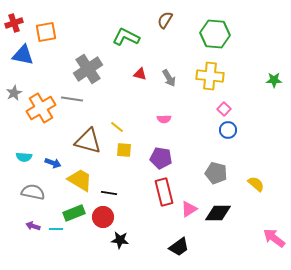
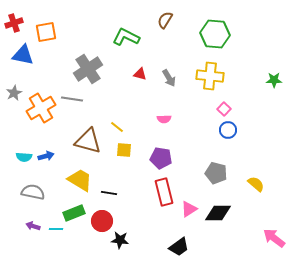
blue arrow: moved 7 px left, 7 px up; rotated 35 degrees counterclockwise
red circle: moved 1 px left, 4 px down
